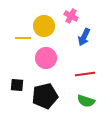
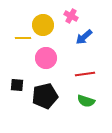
yellow circle: moved 1 px left, 1 px up
blue arrow: rotated 24 degrees clockwise
